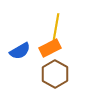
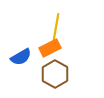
blue semicircle: moved 1 px right, 6 px down
